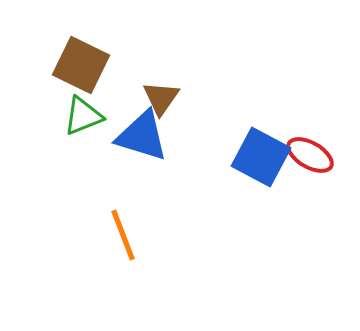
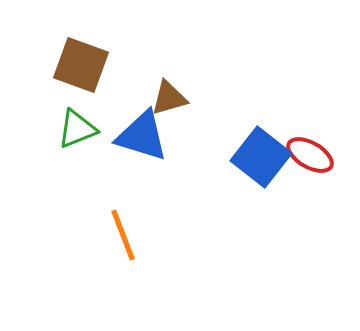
brown square: rotated 6 degrees counterclockwise
brown triangle: moved 8 px right; rotated 39 degrees clockwise
green triangle: moved 6 px left, 13 px down
blue square: rotated 10 degrees clockwise
